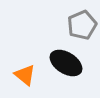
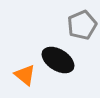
black ellipse: moved 8 px left, 3 px up
